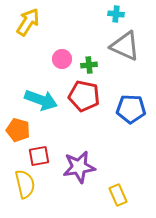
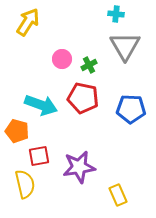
gray triangle: rotated 36 degrees clockwise
green cross: rotated 21 degrees counterclockwise
red pentagon: moved 1 px left, 2 px down
cyan arrow: moved 5 px down
orange pentagon: moved 1 px left, 1 px down
